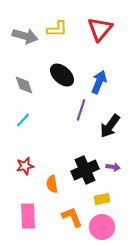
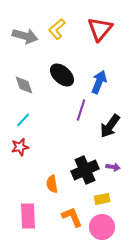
yellow L-shape: rotated 140 degrees clockwise
red star: moved 5 px left, 19 px up
